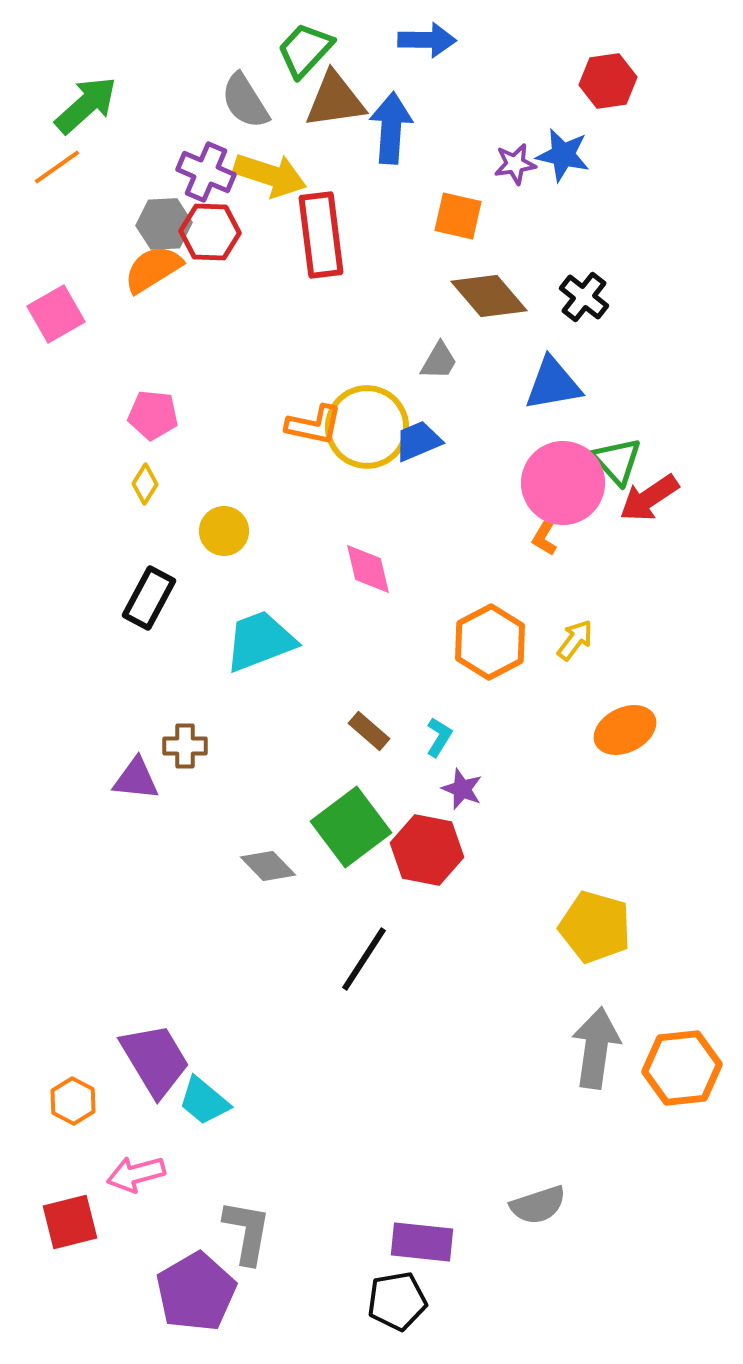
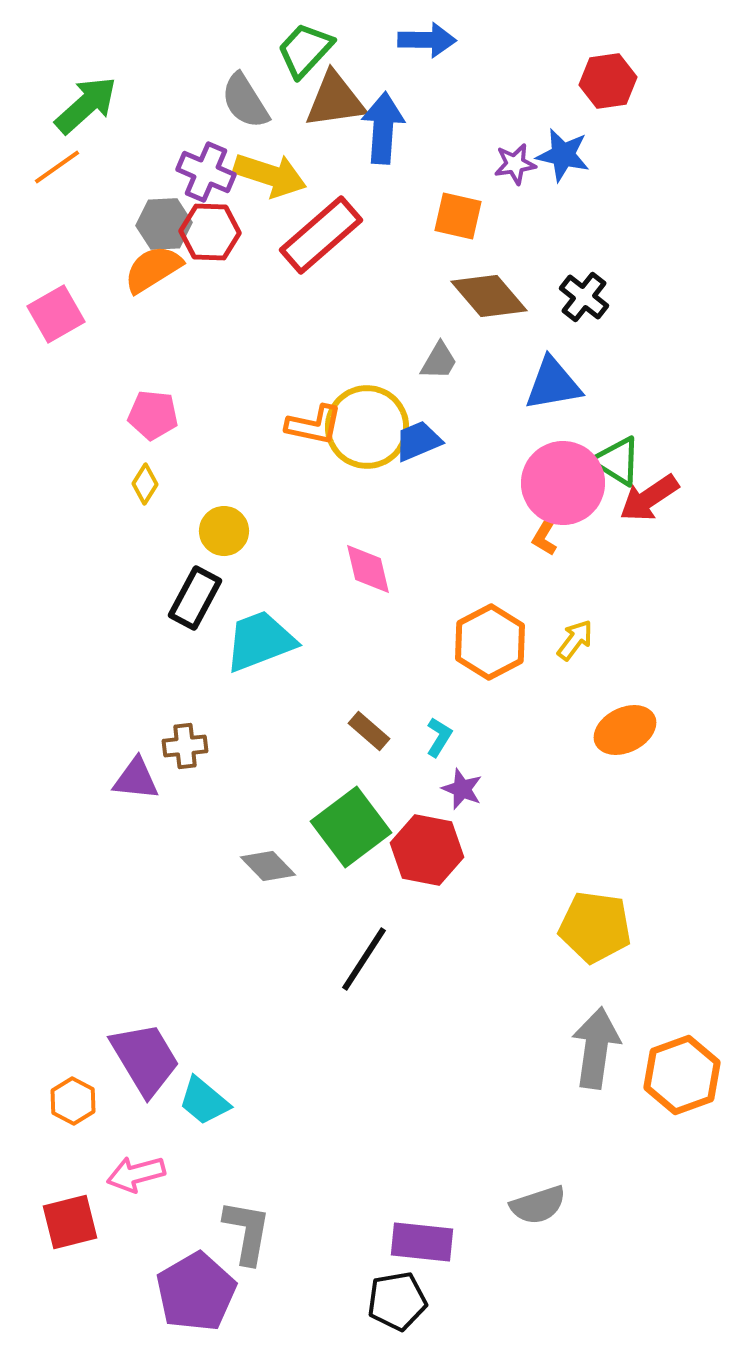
blue arrow at (391, 128): moved 8 px left
red rectangle at (321, 235): rotated 56 degrees clockwise
green triangle at (617, 461): rotated 16 degrees counterclockwise
black rectangle at (149, 598): moved 46 px right
brown cross at (185, 746): rotated 6 degrees counterclockwise
yellow pentagon at (595, 927): rotated 8 degrees counterclockwise
purple trapezoid at (155, 1060): moved 10 px left, 1 px up
orange hexagon at (682, 1068): moved 7 px down; rotated 14 degrees counterclockwise
